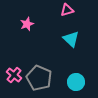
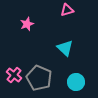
cyan triangle: moved 6 px left, 9 px down
